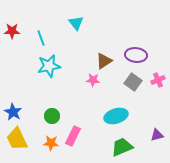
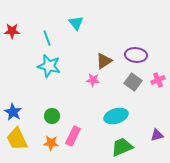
cyan line: moved 6 px right
cyan star: rotated 25 degrees clockwise
